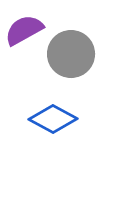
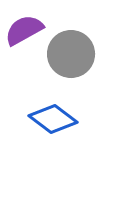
blue diamond: rotated 9 degrees clockwise
